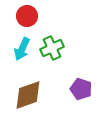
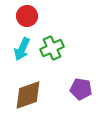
purple pentagon: rotated 10 degrees counterclockwise
